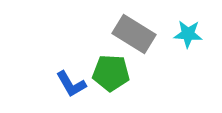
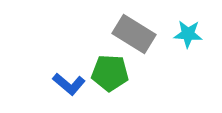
green pentagon: moved 1 px left
blue L-shape: moved 2 px left; rotated 20 degrees counterclockwise
